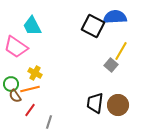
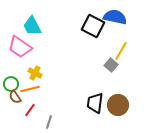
blue semicircle: rotated 15 degrees clockwise
pink trapezoid: moved 4 px right
brown semicircle: moved 1 px down
